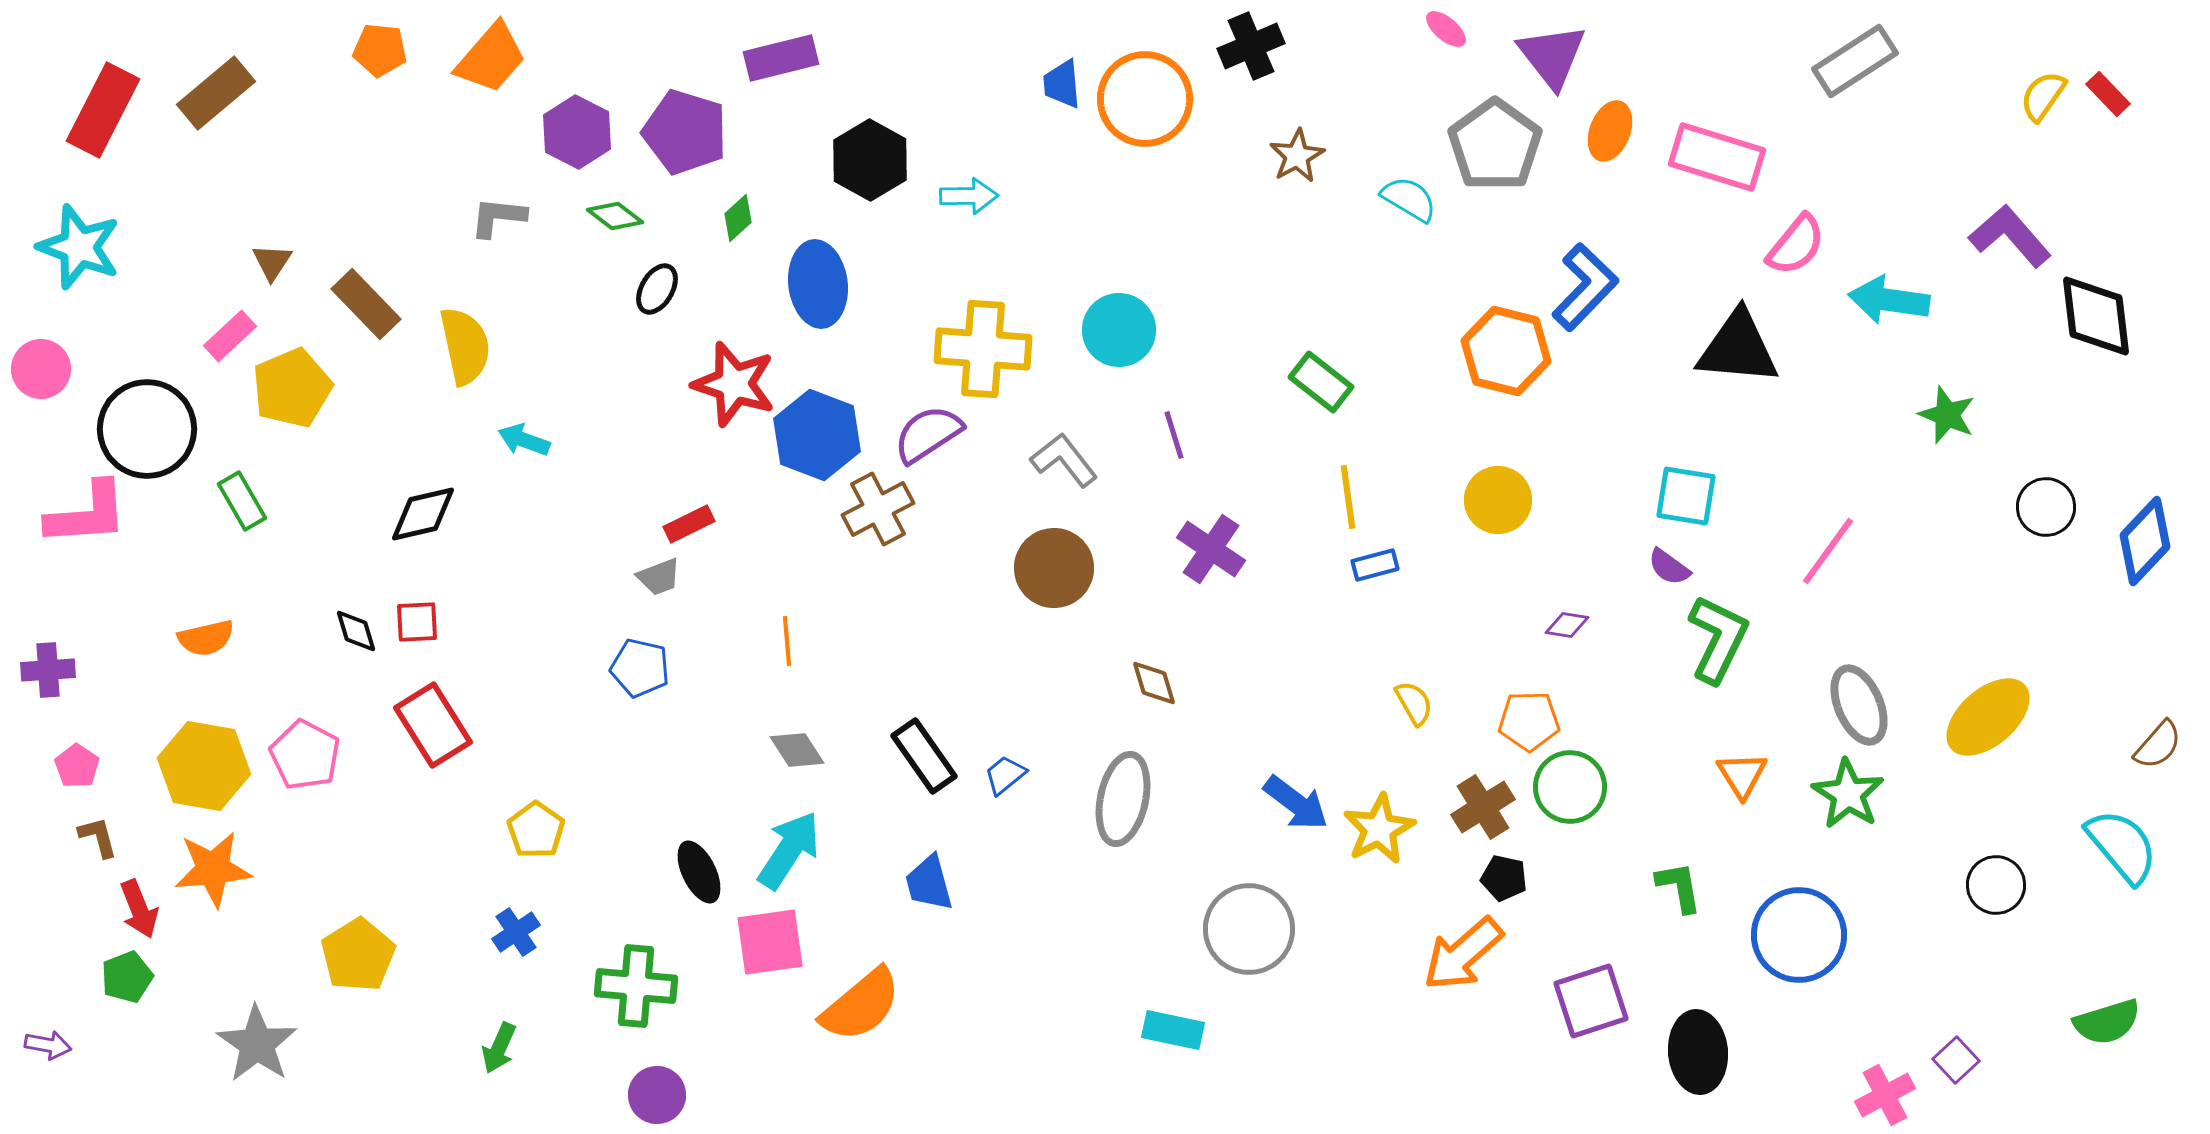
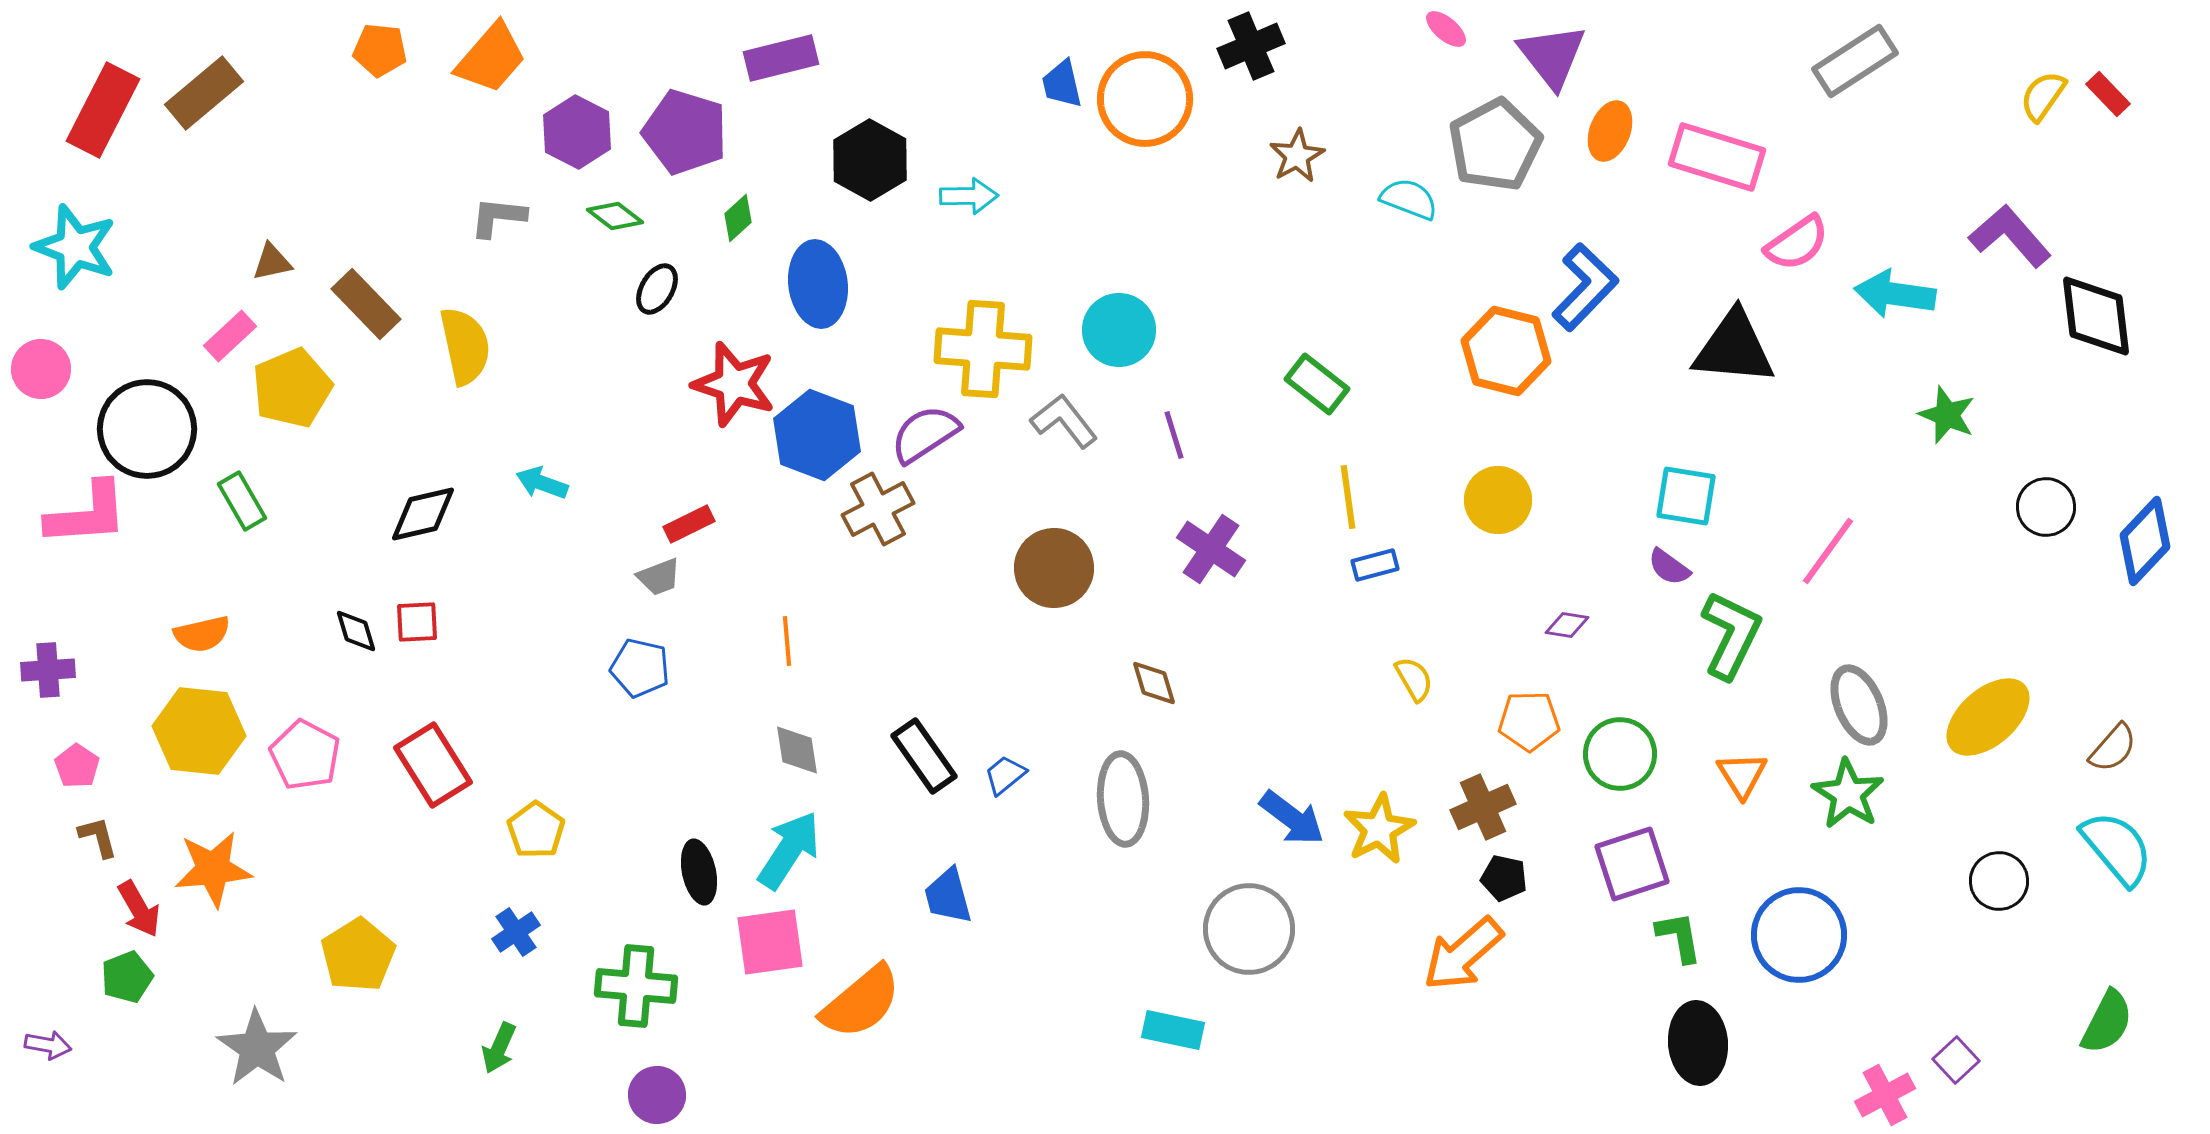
blue trapezoid at (1062, 84): rotated 8 degrees counterclockwise
brown rectangle at (216, 93): moved 12 px left
gray pentagon at (1495, 145): rotated 8 degrees clockwise
cyan semicircle at (1409, 199): rotated 10 degrees counterclockwise
pink semicircle at (1796, 245): moved 1 px right, 2 px up; rotated 16 degrees clockwise
cyan star at (79, 247): moved 4 px left
brown triangle at (272, 262): rotated 45 degrees clockwise
cyan arrow at (1889, 300): moved 6 px right, 6 px up
black triangle at (1738, 348): moved 4 px left
green rectangle at (1321, 382): moved 4 px left, 2 px down
purple semicircle at (928, 434): moved 3 px left
cyan arrow at (524, 440): moved 18 px right, 43 px down
gray L-shape at (1064, 460): moved 39 px up
orange semicircle at (206, 638): moved 4 px left, 4 px up
green L-shape at (1718, 639): moved 13 px right, 4 px up
yellow semicircle at (1414, 703): moved 24 px up
red rectangle at (433, 725): moved 40 px down
brown semicircle at (2158, 745): moved 45 px left, 3 px down
gray diamond at (797, 750): rotated 24 degrees clockwise
yellow hexagon at (204, 766): moved 5 px left, 35 px up; rotated 4 degrees counterclockwise
green circle at (1570, 787): moved 50 px right, 33 px up
gray ellipse at (1123, 799): rotated 16 degrees counterclockwise
blue arrow at (1296, 803): moved 4 px left, 15 px down
brown cross at (1483, 807): rotated 8 degrees clockwise
cyan semicircle at (2122, 846): moved 5 px left, 2 px down
black ellipse at (699, 872): rotated 14 degrees clockwise
blue trapezoid at (929, 883): moved 19 px right, 13 px down
black circle at (1996, 885): moved 3 px right, 4 px up
green L-shape at (1679, 887): moved 50 px down
red arrow at (139, 909): rotated 8 degrees counterclockwise
purple square at (1591, 1001): moved 41 px right, 137 px up
orange semicircle at (861, 1005): moved 3 px up
green semicircle at (2107, 1022): rotated 46 degrees counterclockwise
gray star at (257, 1044): moved 4 px down
black ellipse at (1698, 1052): moved 9 px up
